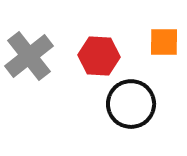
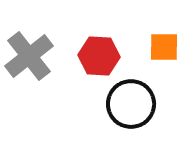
orange square: moved 5 px down
